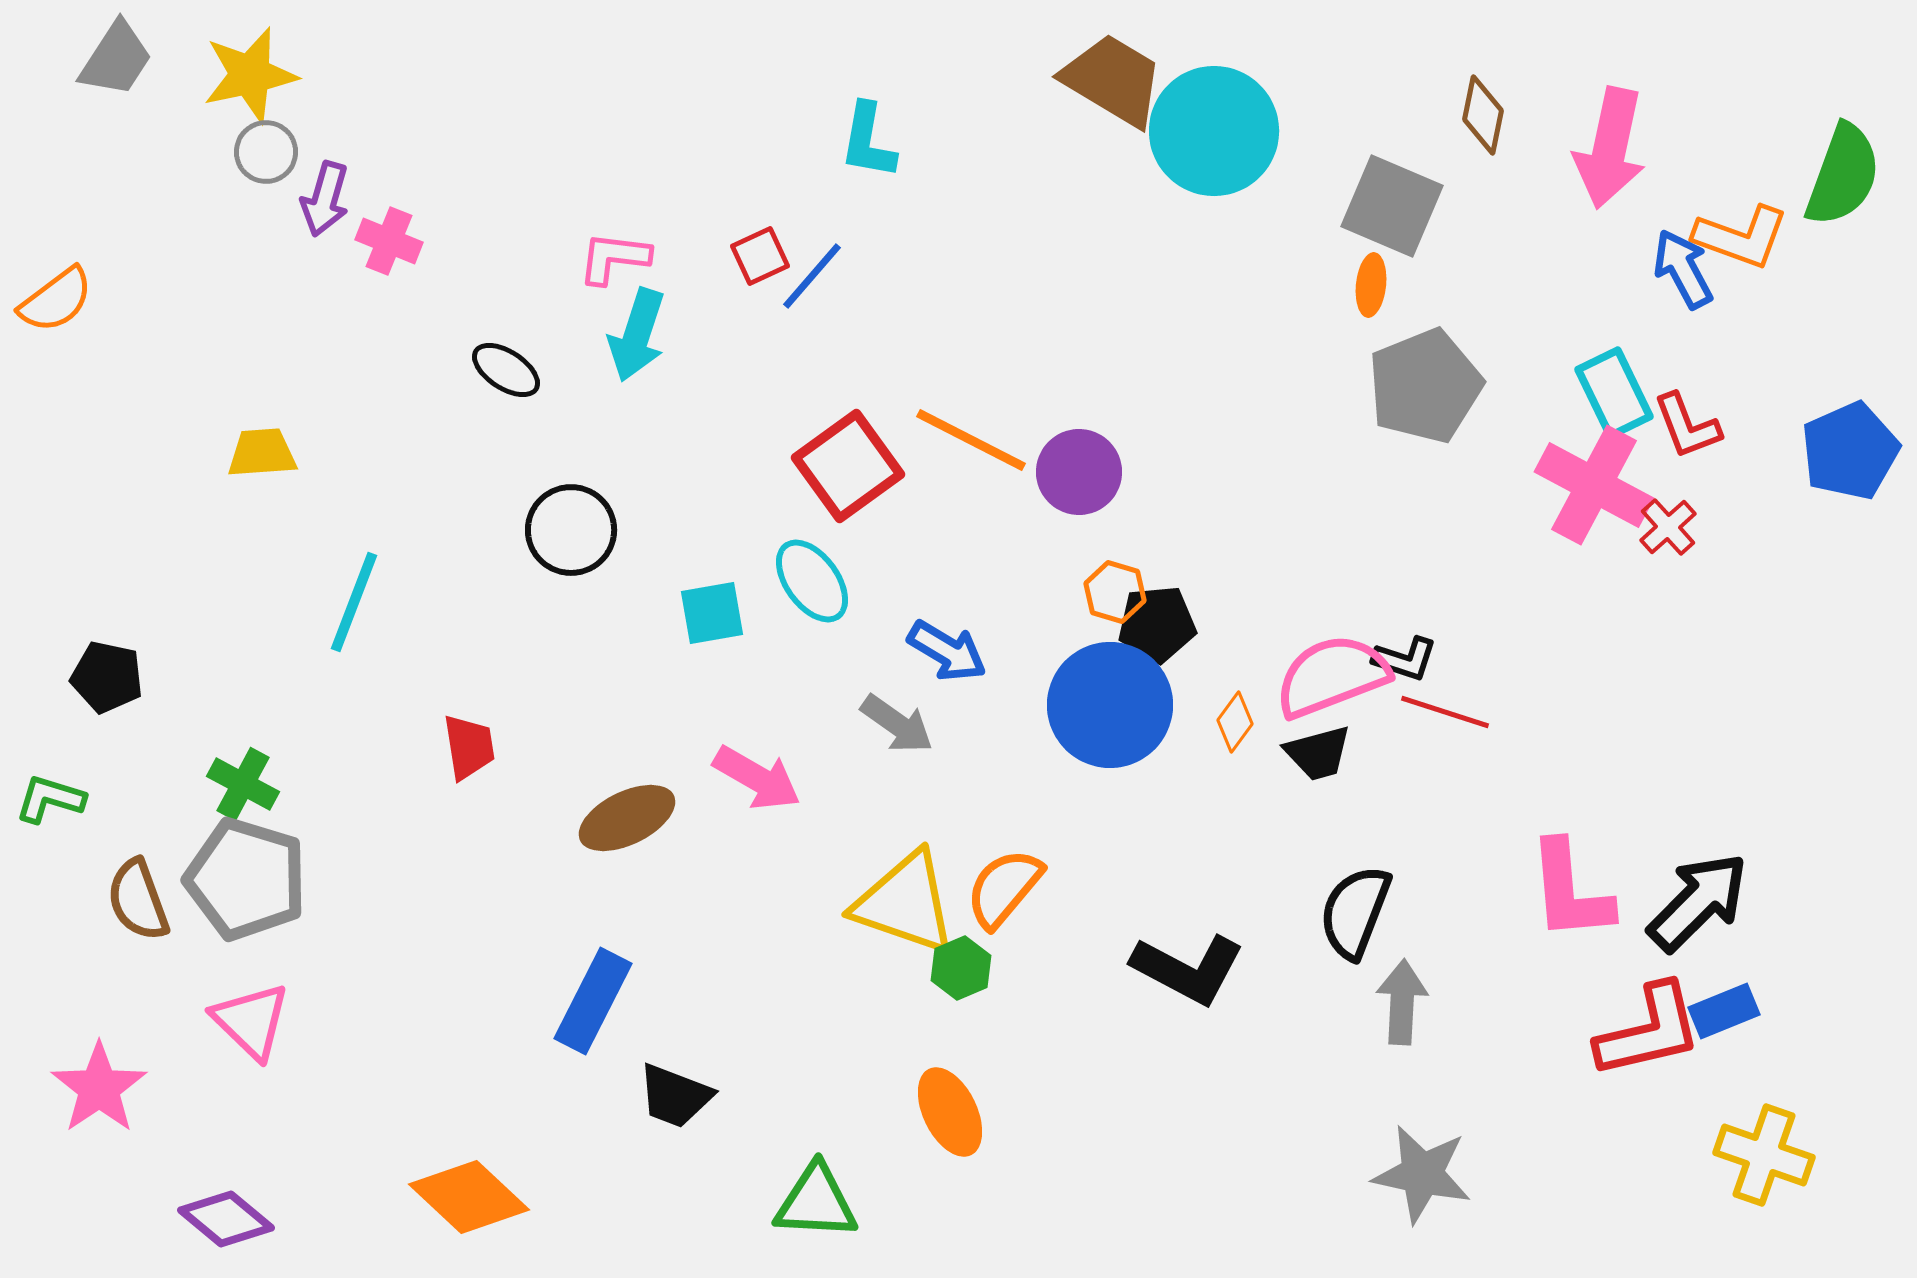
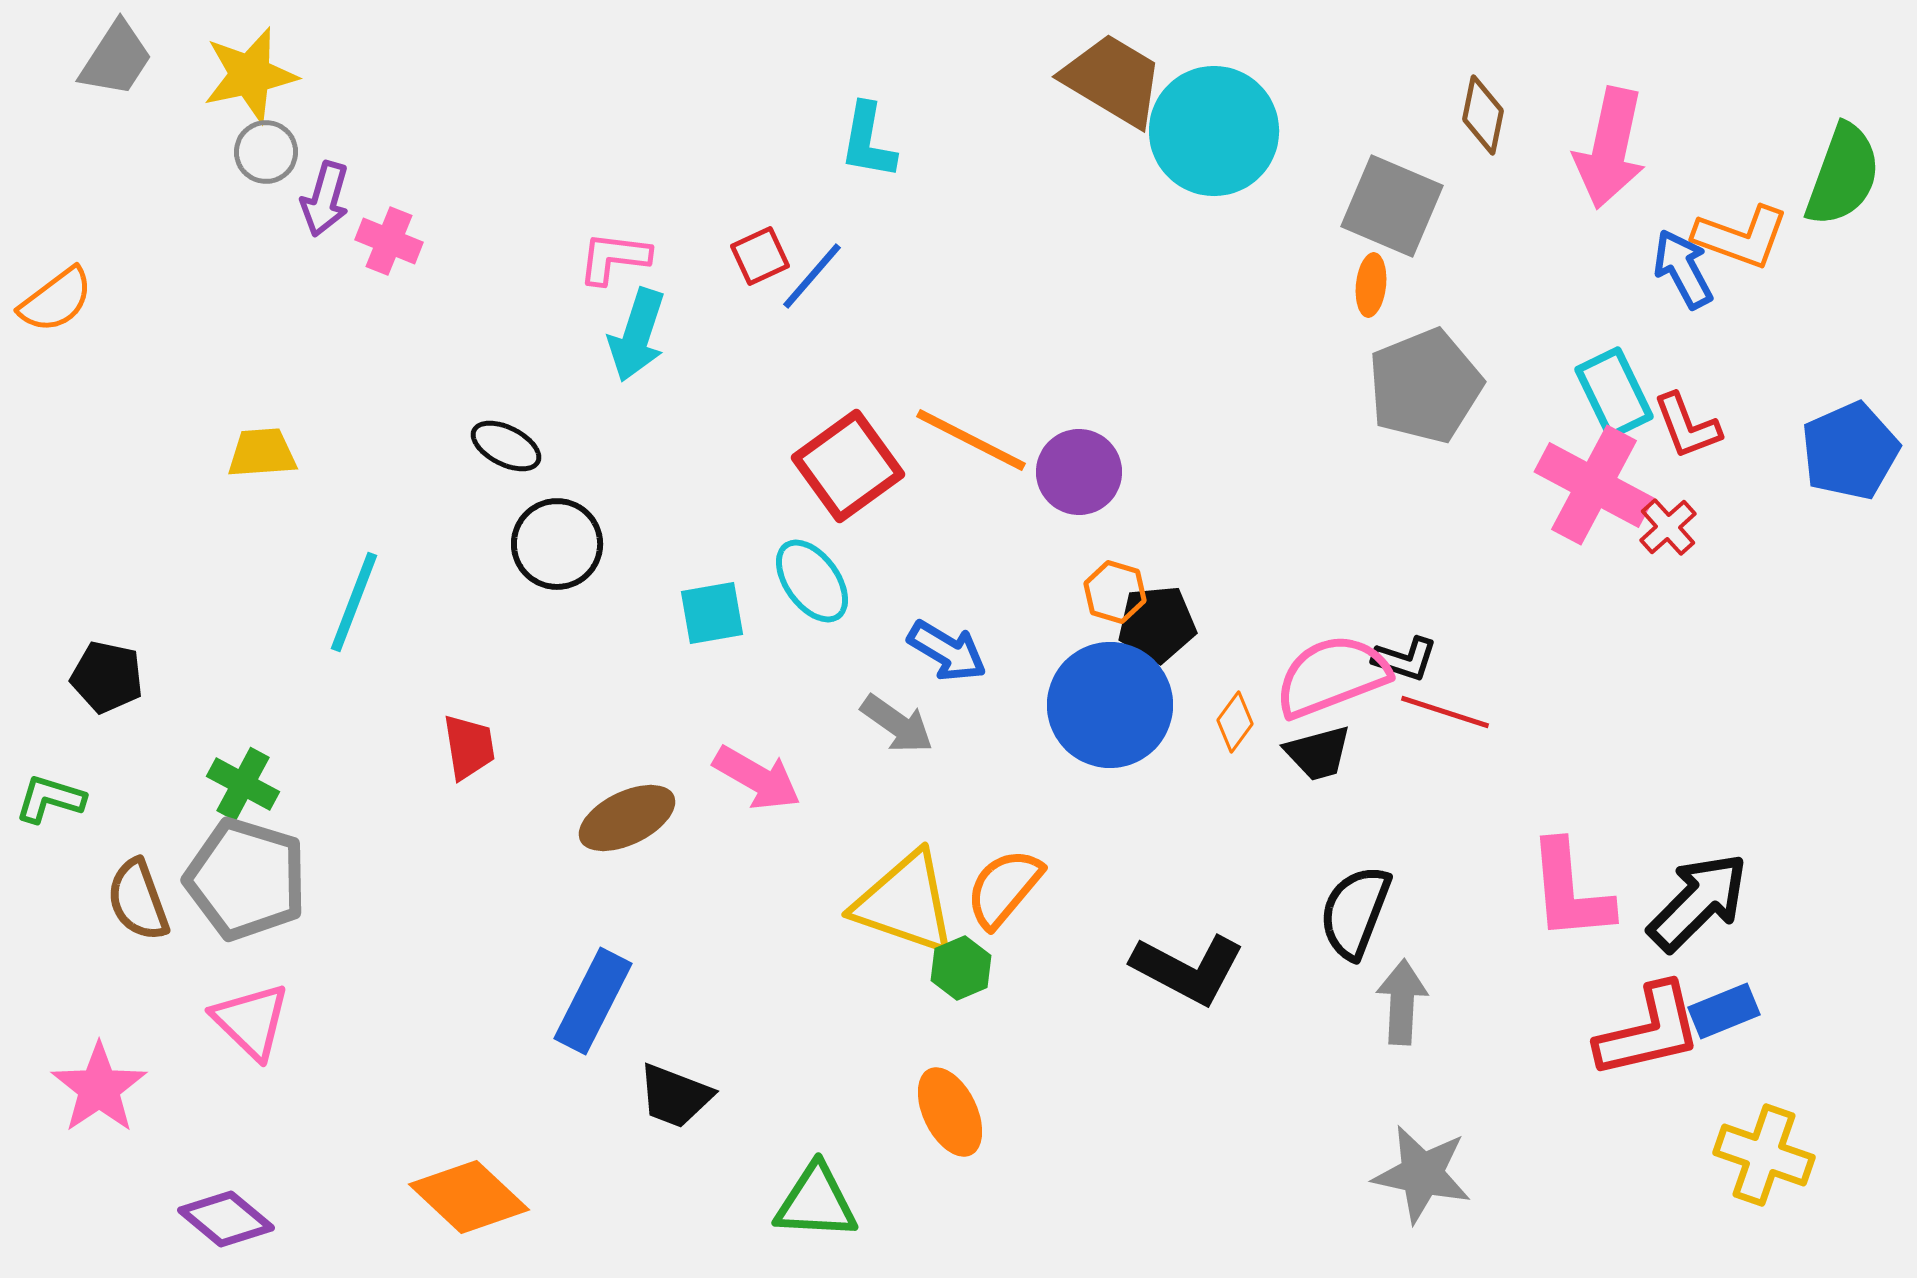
black ellipse at (506, 370): moved 76 px down; rotated 6 degrees counterclockwise
black circle at (571, 530): moved 14 px left, 14 px down
